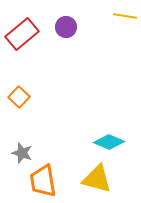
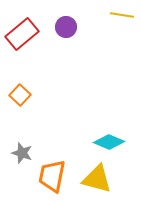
yellow line: moved 3 px left, 1 px up
orange square: moved 1 px right, 2 px up
orange trapezoid: moved 9 px right, 5 px up; rotated 20 degrees clockwise
